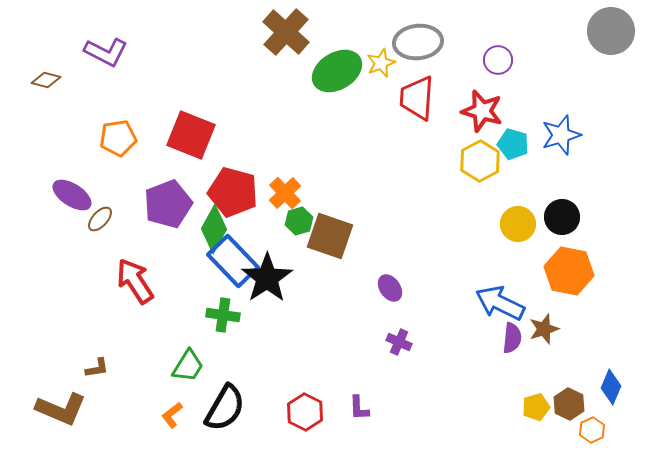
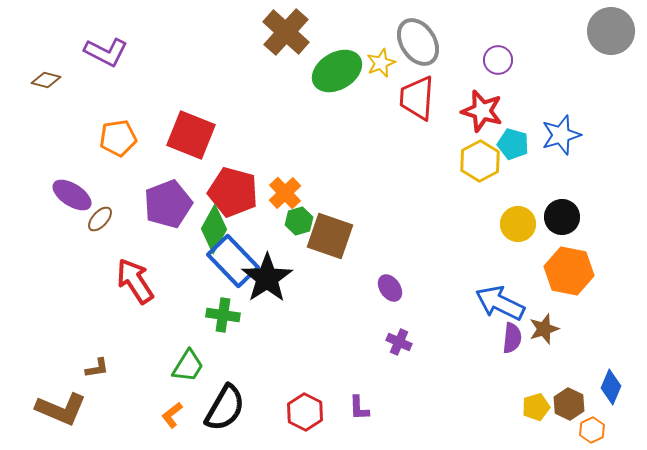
gray ellipse at (418, 42): rotated 63 degrees clockwise
